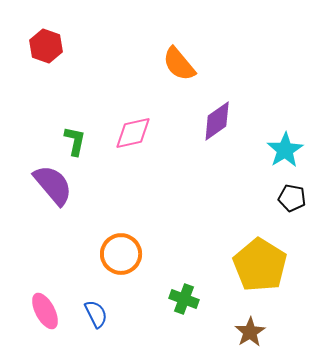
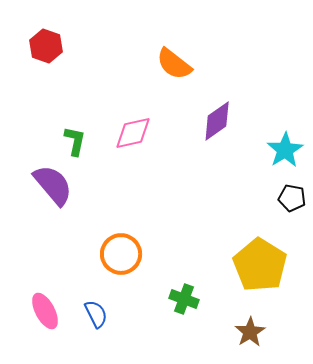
orange semicircle: moved 5 px left; rotated 12 degrees counterclockwise
